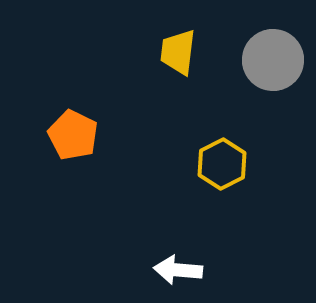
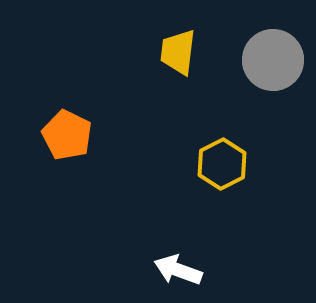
orange pentagon: moved 6 px left
white arrow: rotated 15 degrees clockwise
